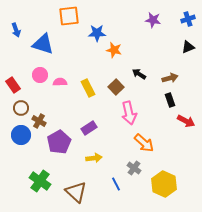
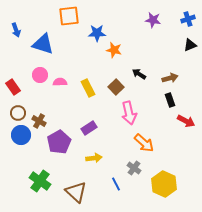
black triangle: moved 2 px right, 2 px up
red rectangle: moved 2 px down
brown circle: moved 3 px left, 5 px down
